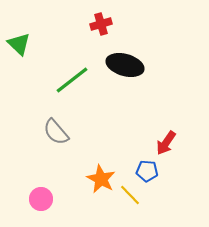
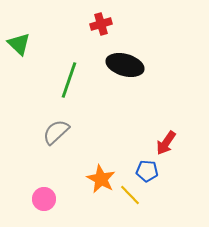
green line: moved 3 px left; rotated 33 degrees counterclockwise
gray semicircle: rotated 88 degrees clockwise
pink circle: moved 3 px right
